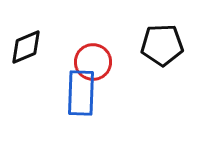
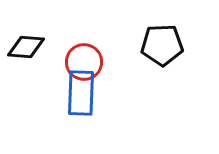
black diamond: rotated 27 degrees clockwise
red circle: moved 9 px left
